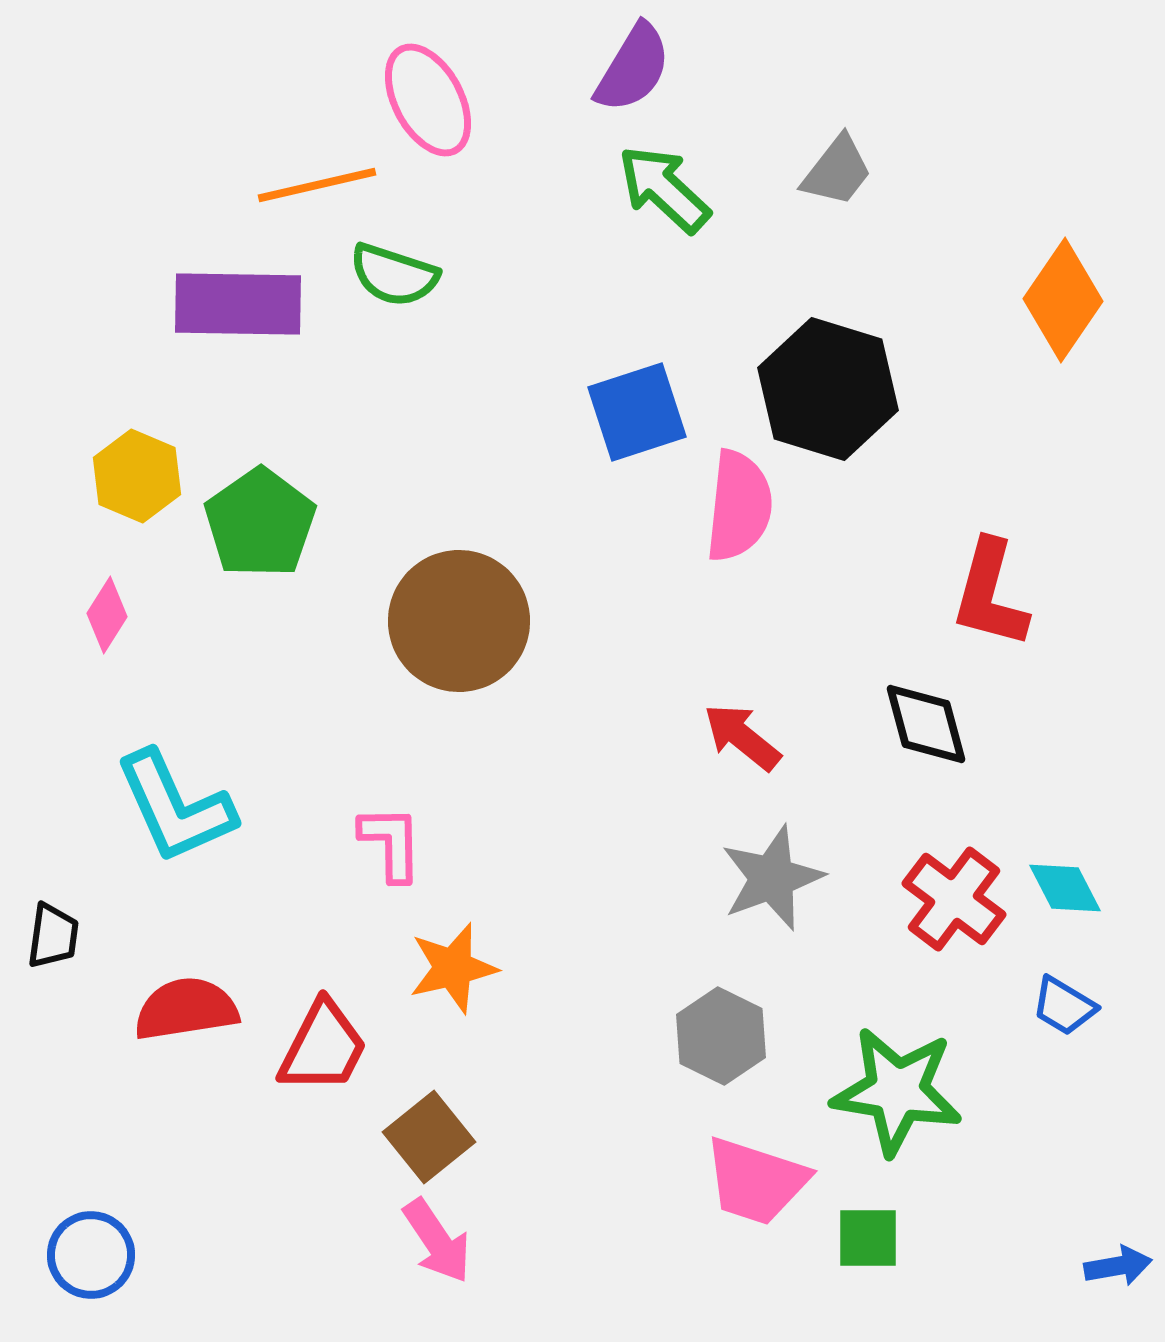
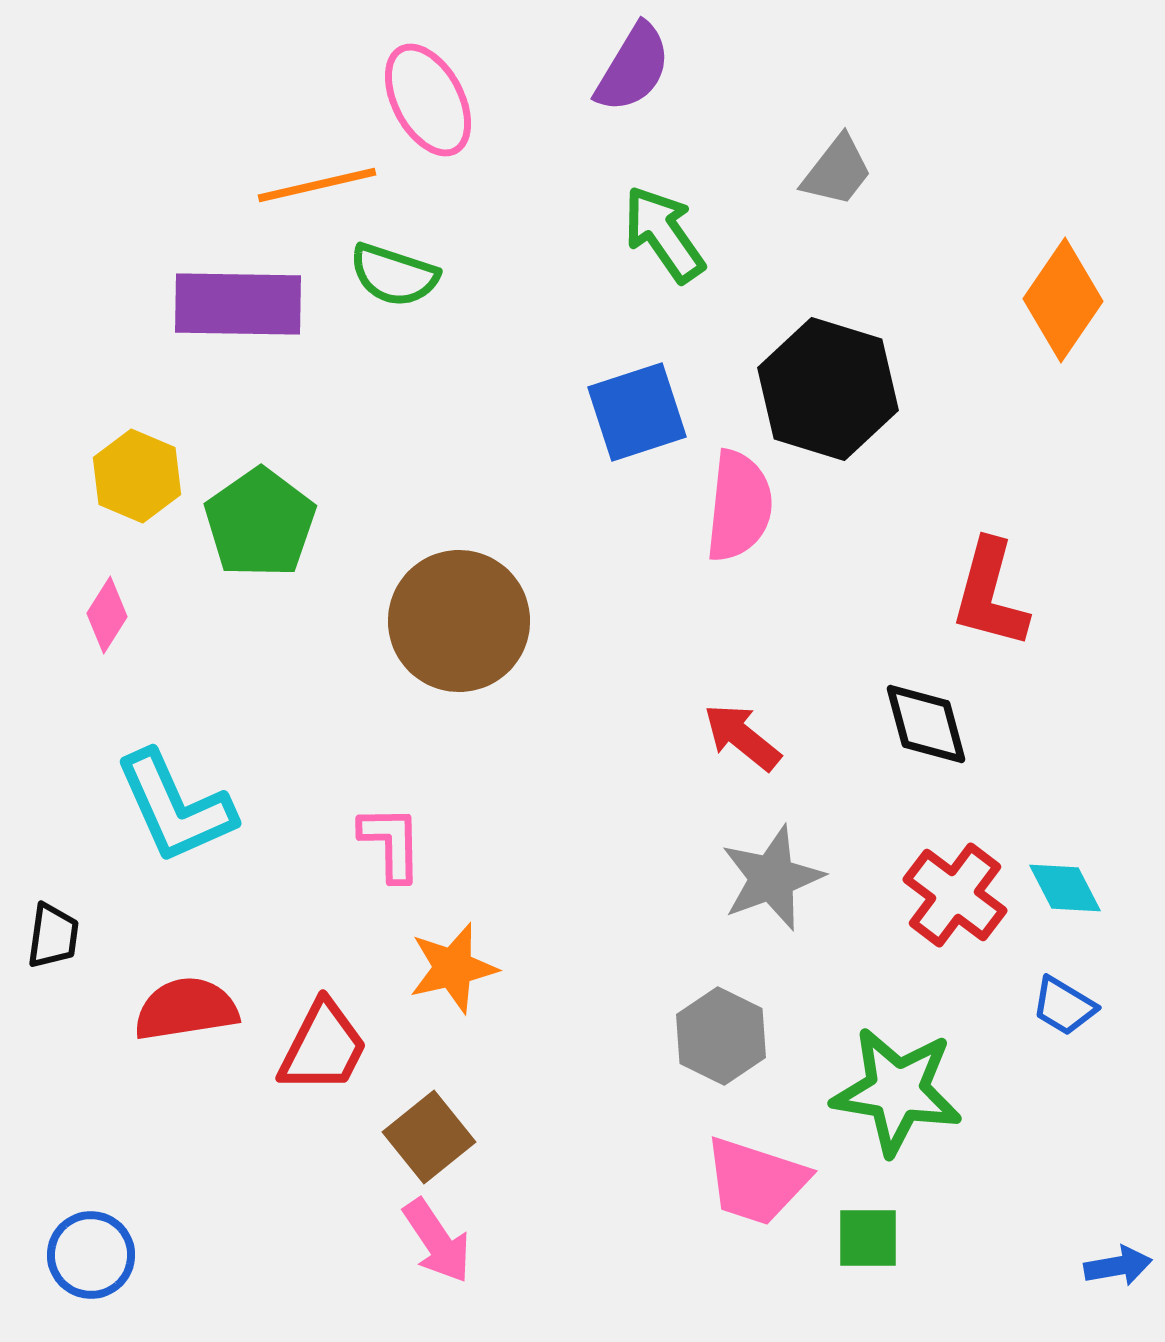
green arrow: moved 45 px down; rotated 12 degrees clockwise
red cross: moved 1 px right, 4 px up
